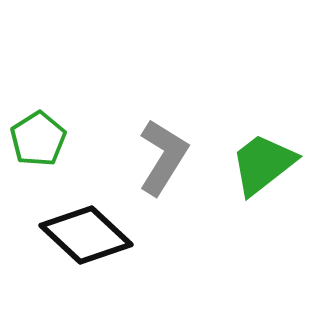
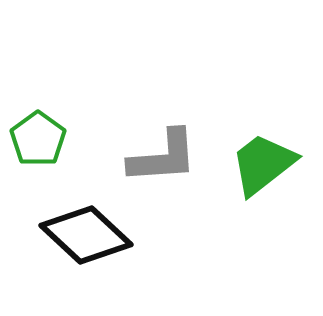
green pentagon: rotated 4 degrees counterclockwise
gray L-shape: rotated 54 degrees clockwise
